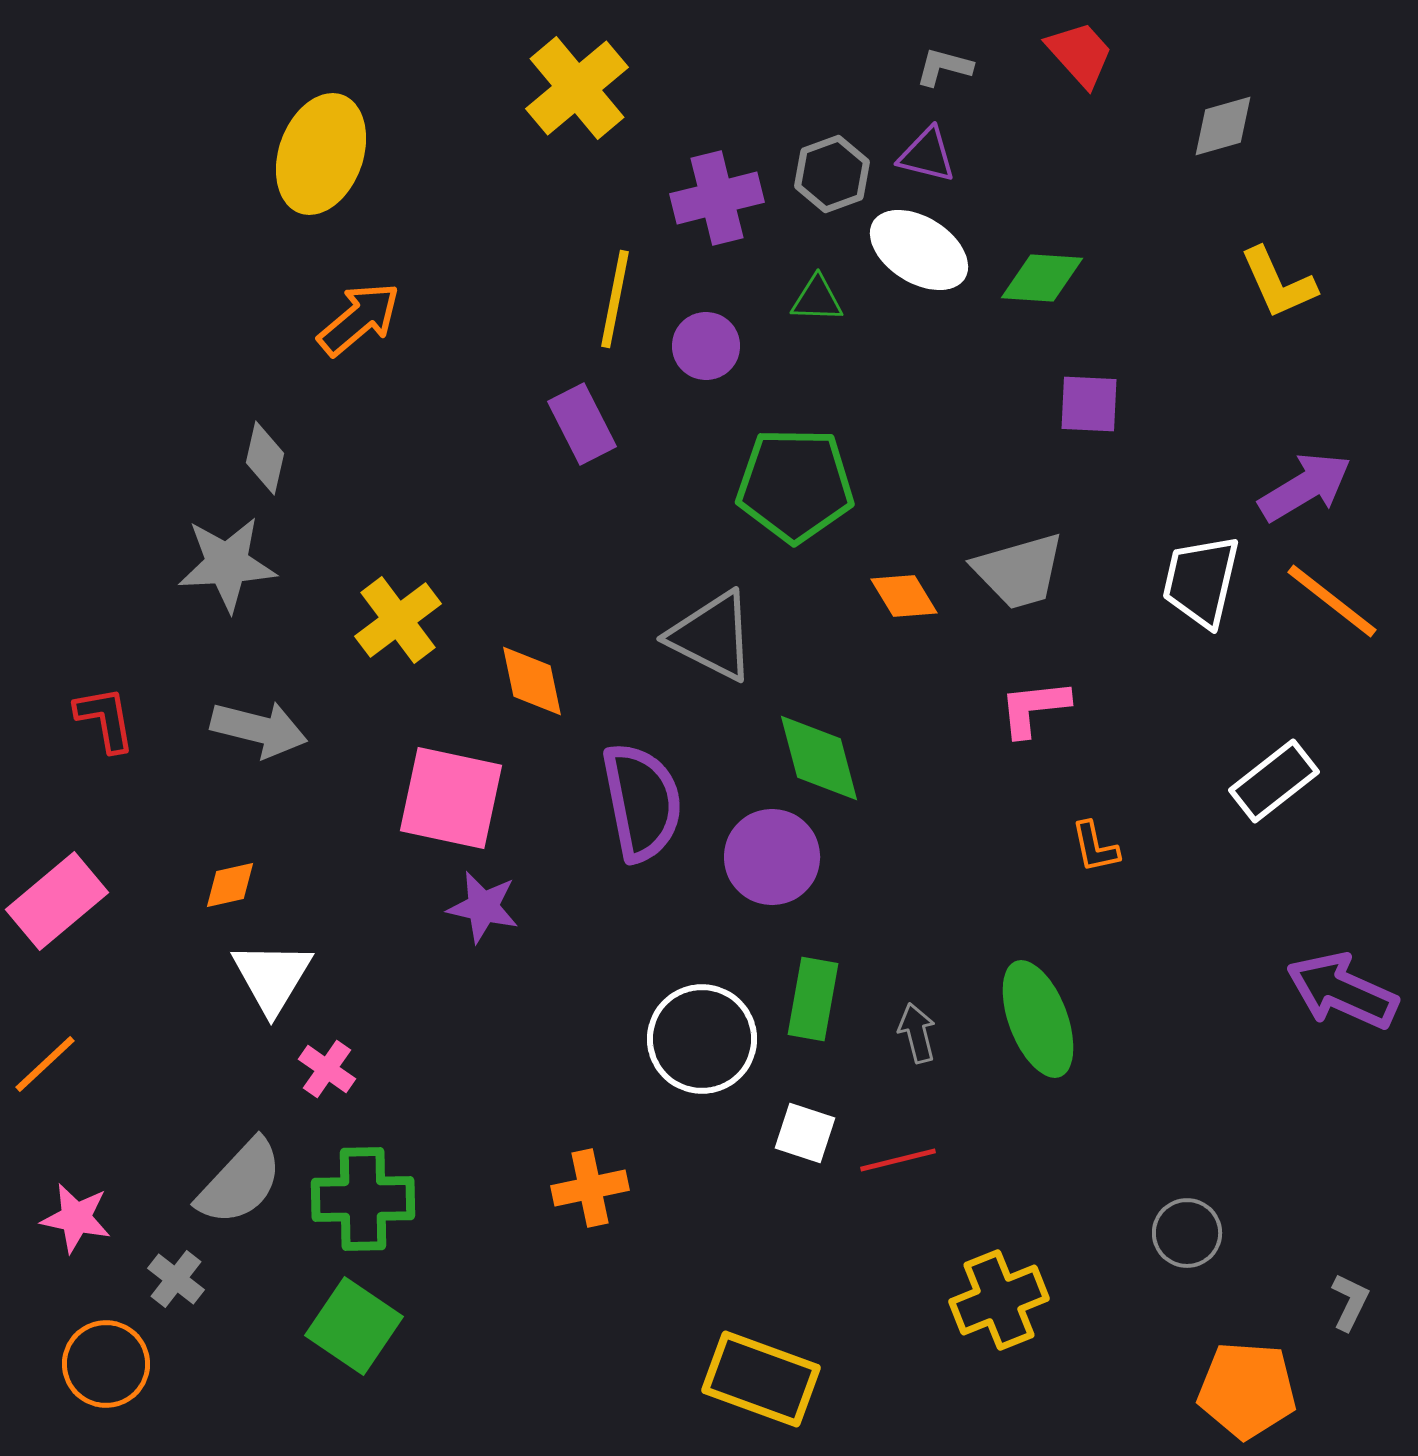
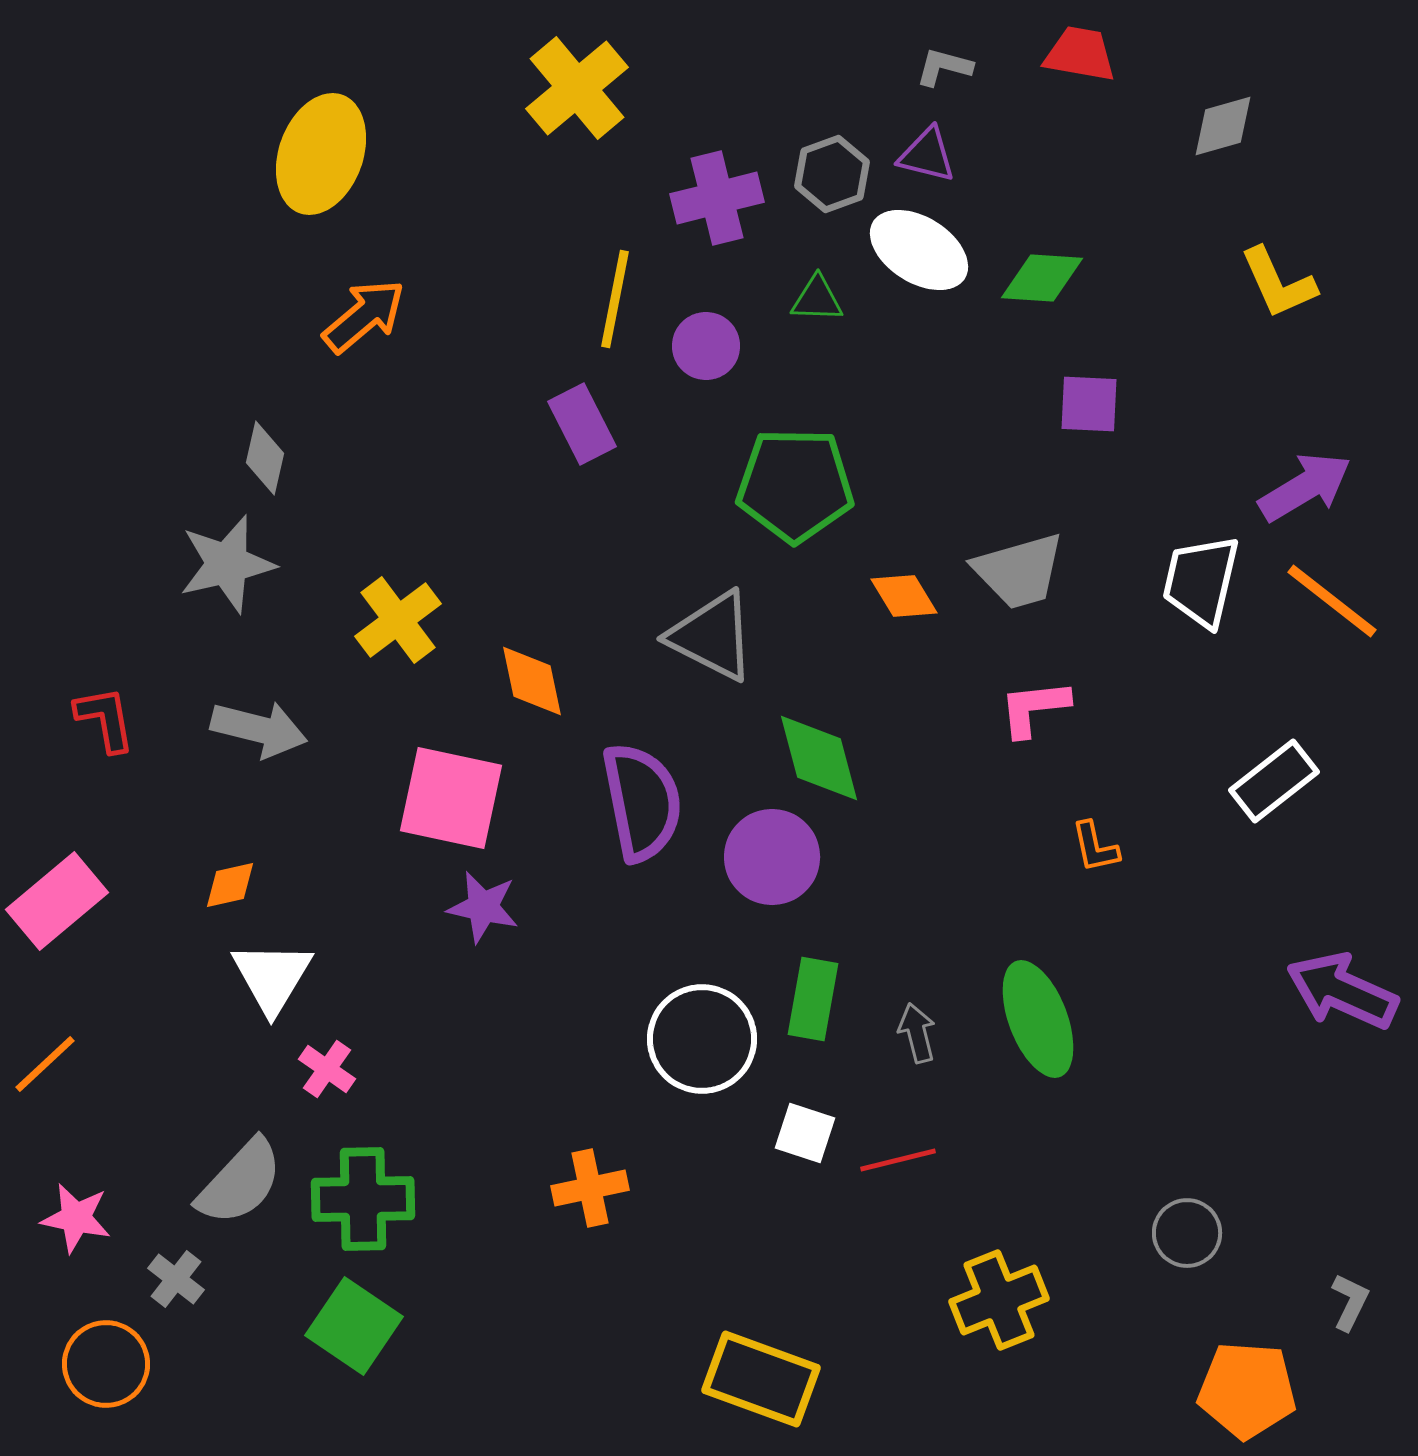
red trapezoid at (1080, 54): rotated 38 degrees counterclockwise
orange arrow at (359, 319): moved 5 px right, 3 px up
gray star at (227, 564): rotated 10 degrees counterclockwise
